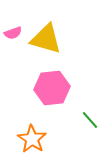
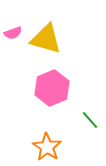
pink hexagon: rotated 16 degrees counterclockwise
orange star: moved 15 px right, 8 px down
